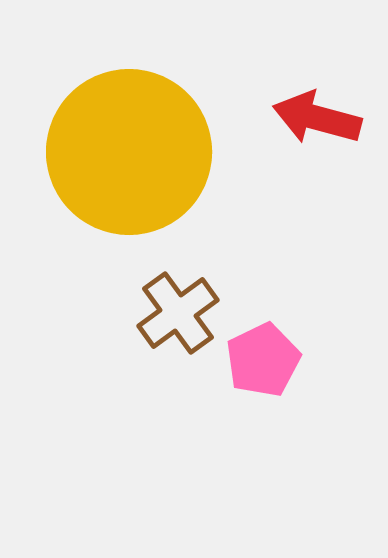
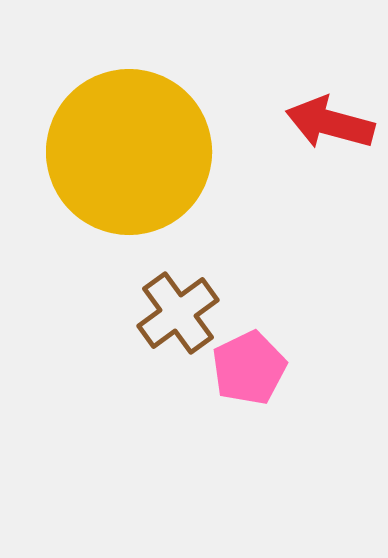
red arrow: moved 13 px right, 5 px down
pink pentagon: moved 14 px left, 8 px down
